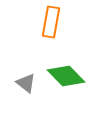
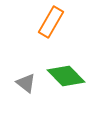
orange rectangle: rotated 20 degrees clockwise
